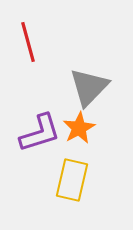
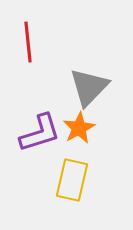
red line: rotated 9 degrees clockwise
